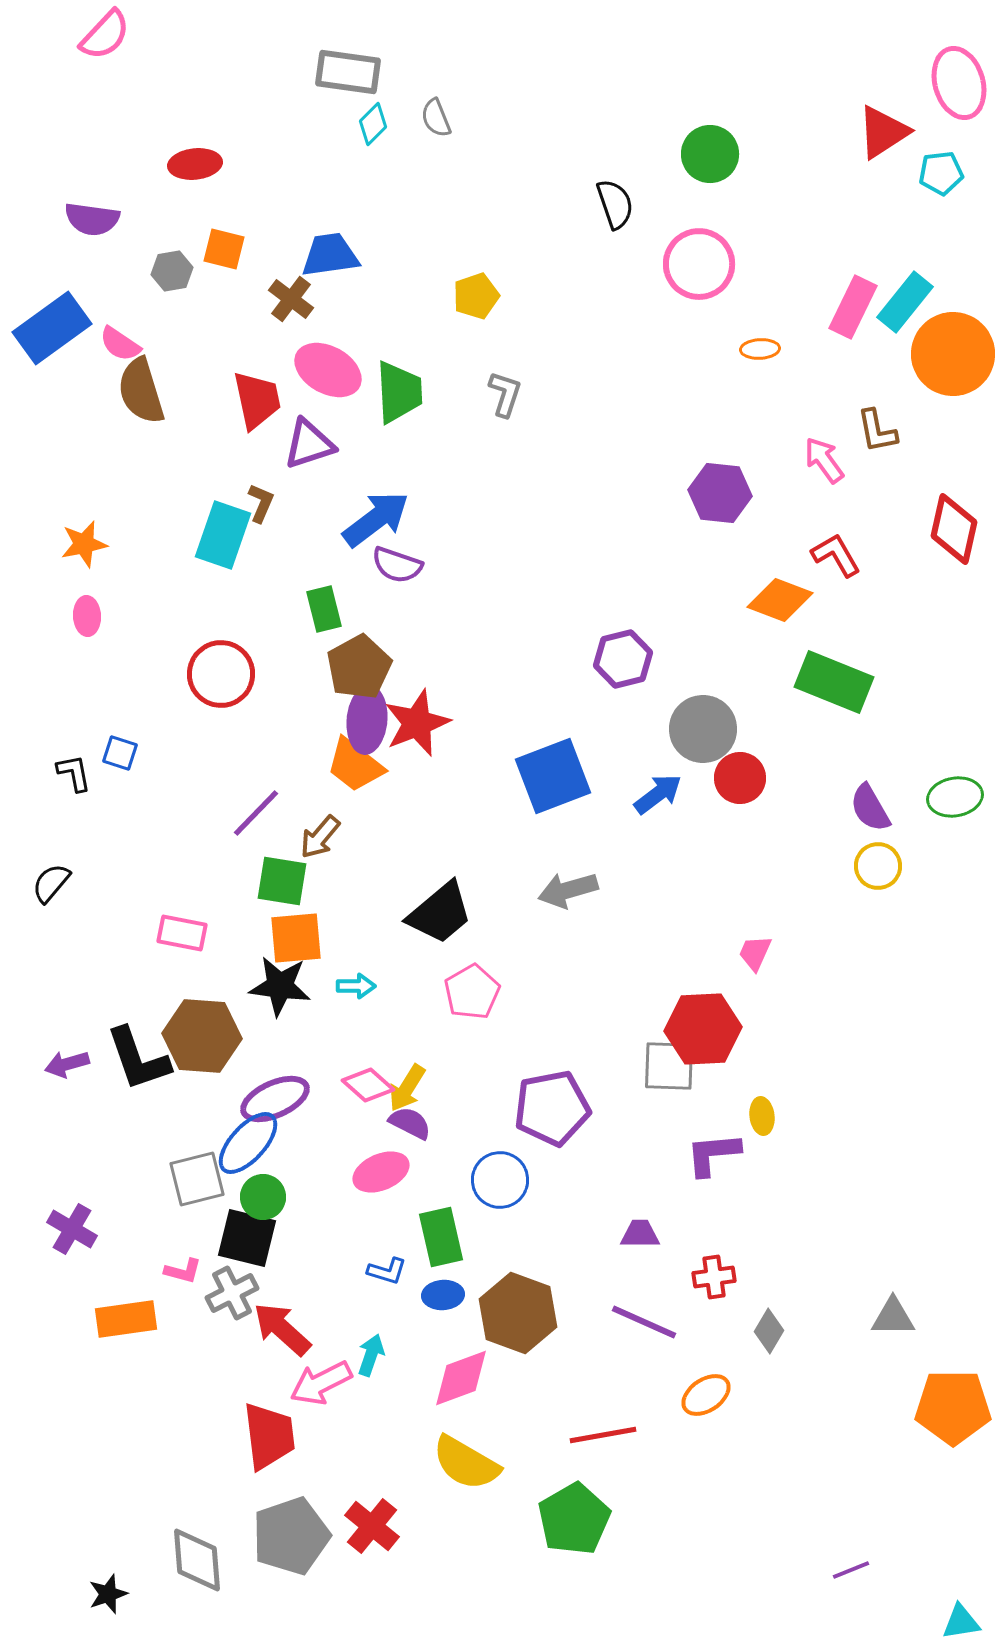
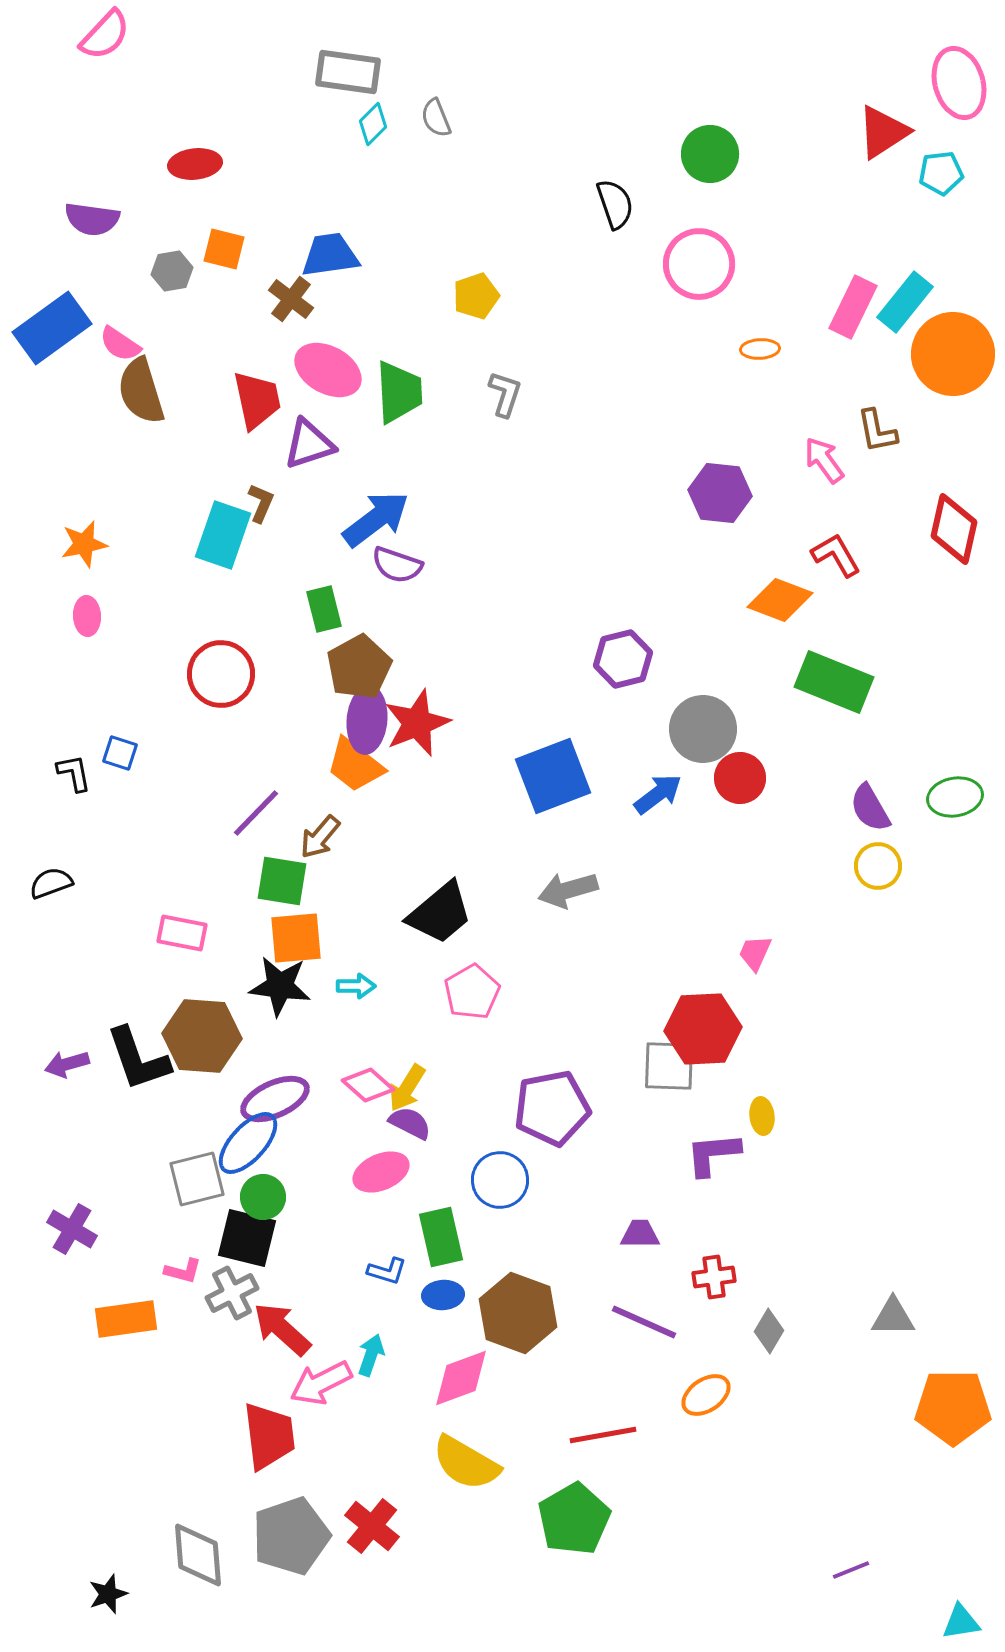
black semicircle at (51, 883): rotated 30 degrees clockwise
gray diamond at (197, 1560): moved 1 px right, 5 px up
